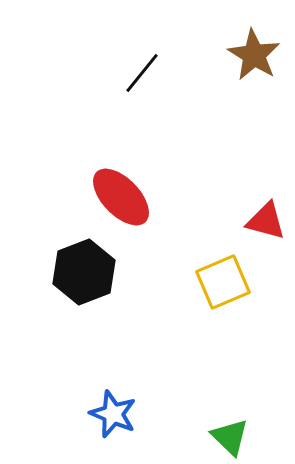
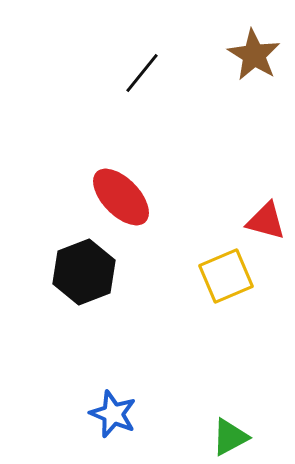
yellow square: moved 3 px right, 6 px up
green triangle: rotated 48 degrees clockwise
